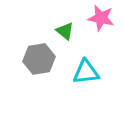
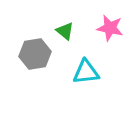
pink star: moved 9 px right, 10 px down
gray hexagon: moved 4 px left, 5 px up
